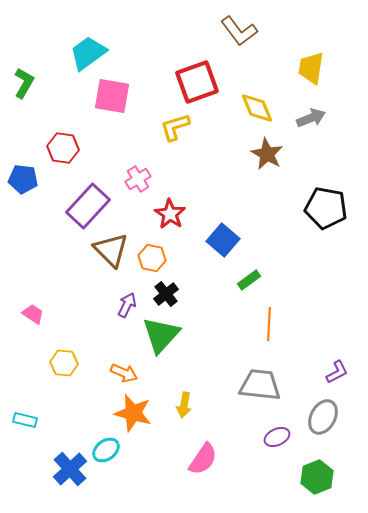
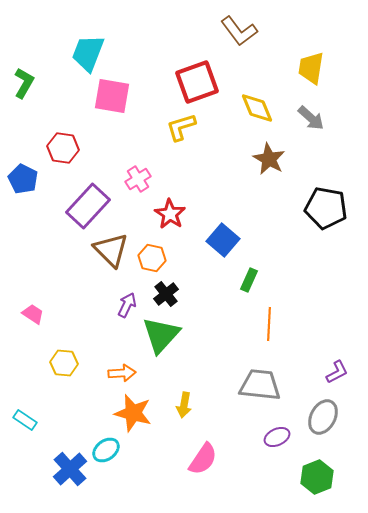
cyan trapezoid: rotated 33 degrees counterclockwise
gray arrow: rotated 64 degrees clockwise
yellow L-shape: moved 6 px right
brown star: moved 2 px right, 5 px down
blue pentagon: rotated 20 degrees clockwise
green rectangle: rotated 30 degrees counterclockwise
orange arrow: moved 2 px left; rotated 28 degrees counterclockwise
cyan rectangle: rotated 20 degrees clockwise
